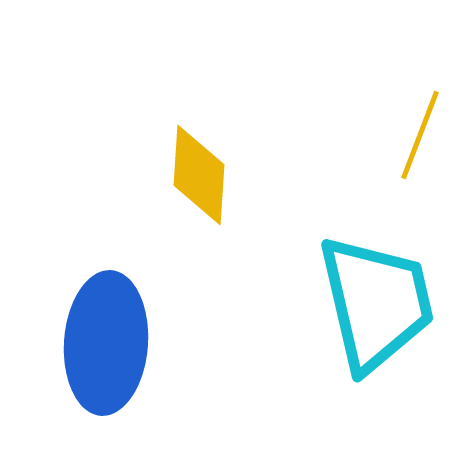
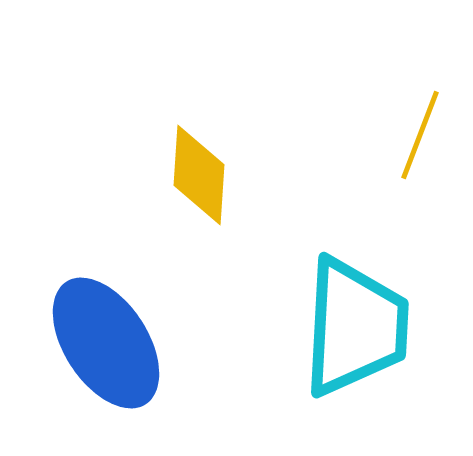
cyan trapezoid: moved 21 px left, 24 px down; rotated 16 degrees clockwise
blue ellipse: rotated 37 degrees counterclockwise
